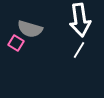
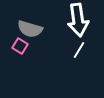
white arrow: moved 2 px left
pink square: moved 4 px right, 3 px down
